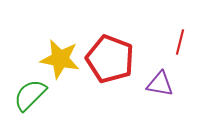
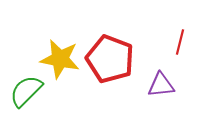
purple triangle: moved 1 px right, 1 px down; rotated 16 degrees counterclockwise
green semicircle: moved 4 px left, 4 px up
